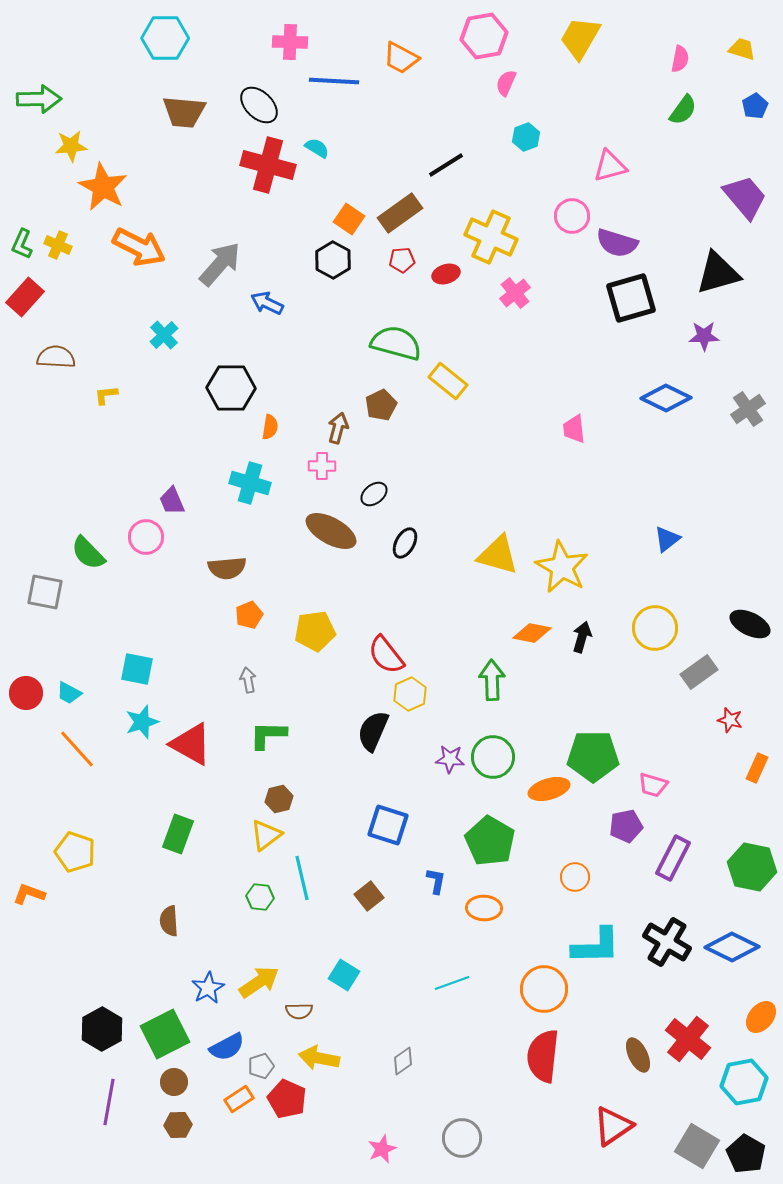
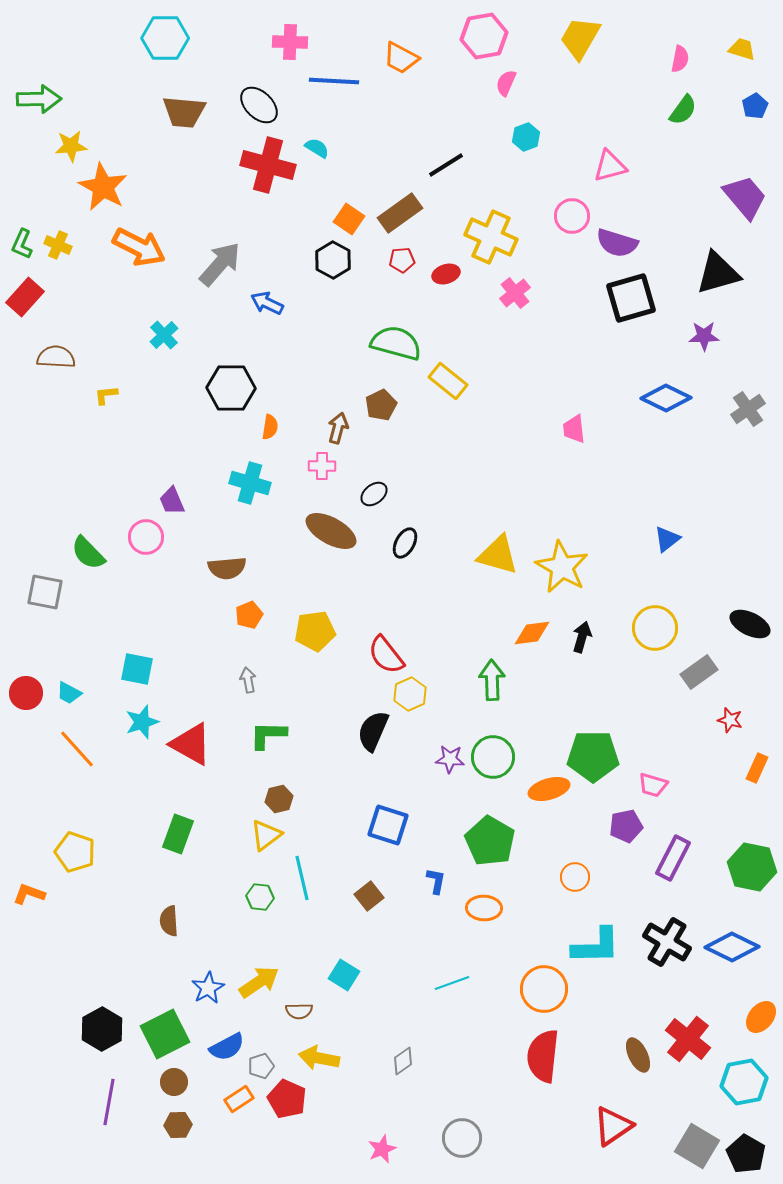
orange diamond at (532, 633): rotated 18 degrees counterclockwise
